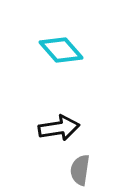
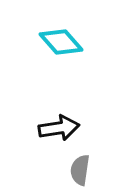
cyan diamond: moved 8 px up
